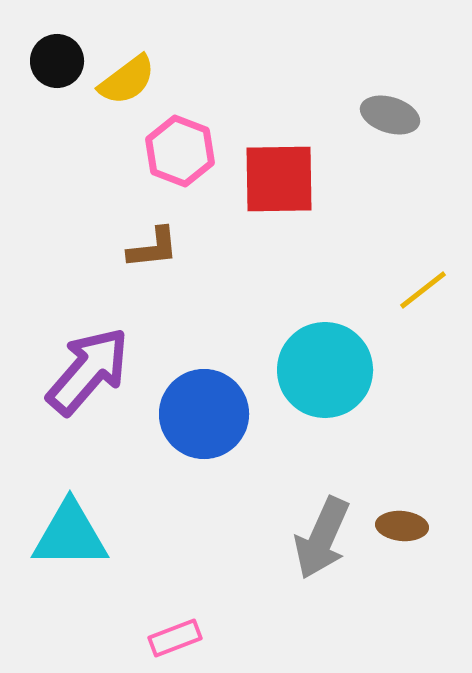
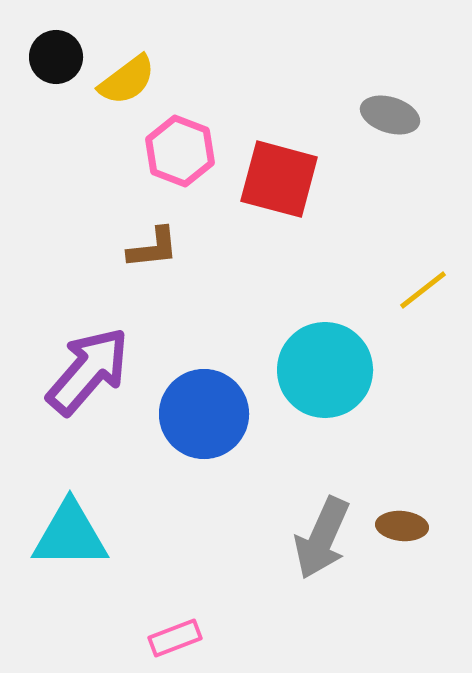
black circle: moved 1 px left, 4 px up
red square: rotated 16 degrees clockwise
